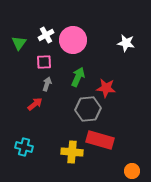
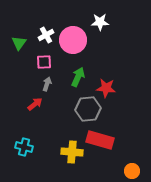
white star: moved 26 px left, 21 px up; rotated 12 degrees counterclockwise
